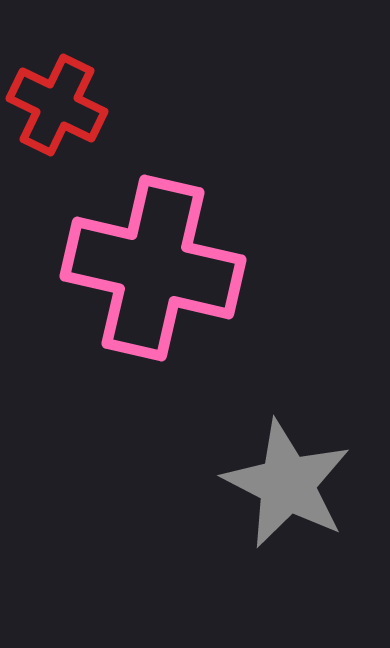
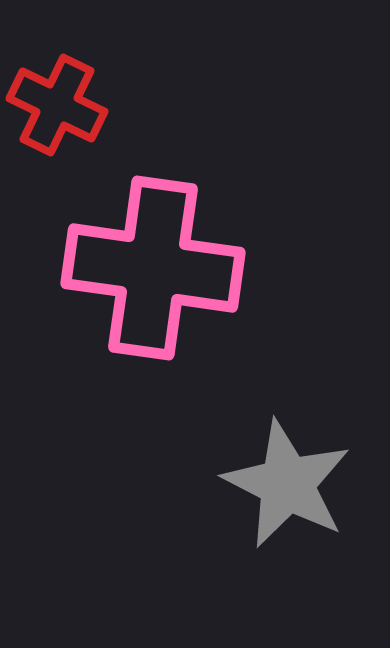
pink cross: rotated 5 degrees counterclockwise
